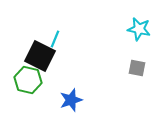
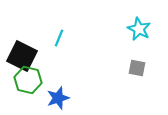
cyan star: rotated 15 degrees clockwise
cyan line: moved 4 px right, 1 px up
black square: moved 18 px left
blue star: moved 13 px left, 2 px up
